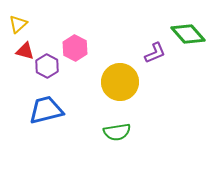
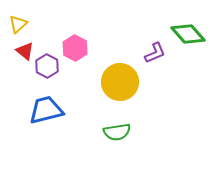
red triangle: rotated 24 degrees clockwise
